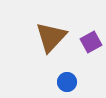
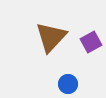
blue circle: moved 1 px right, 2 px down
